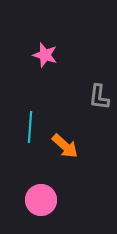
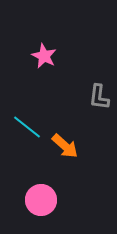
pink star: moved 1 px left, 1 px down; rotated 10 degrees clockwise
cyan line: moved 3 px left; rotated 56 degrees counterclockwise
